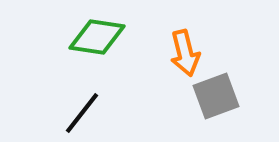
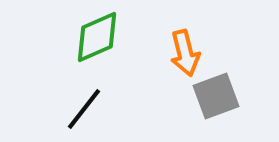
green diamond: rotated 32 degrees counterclockwise
black line: moved 2 px right, 4 px up
